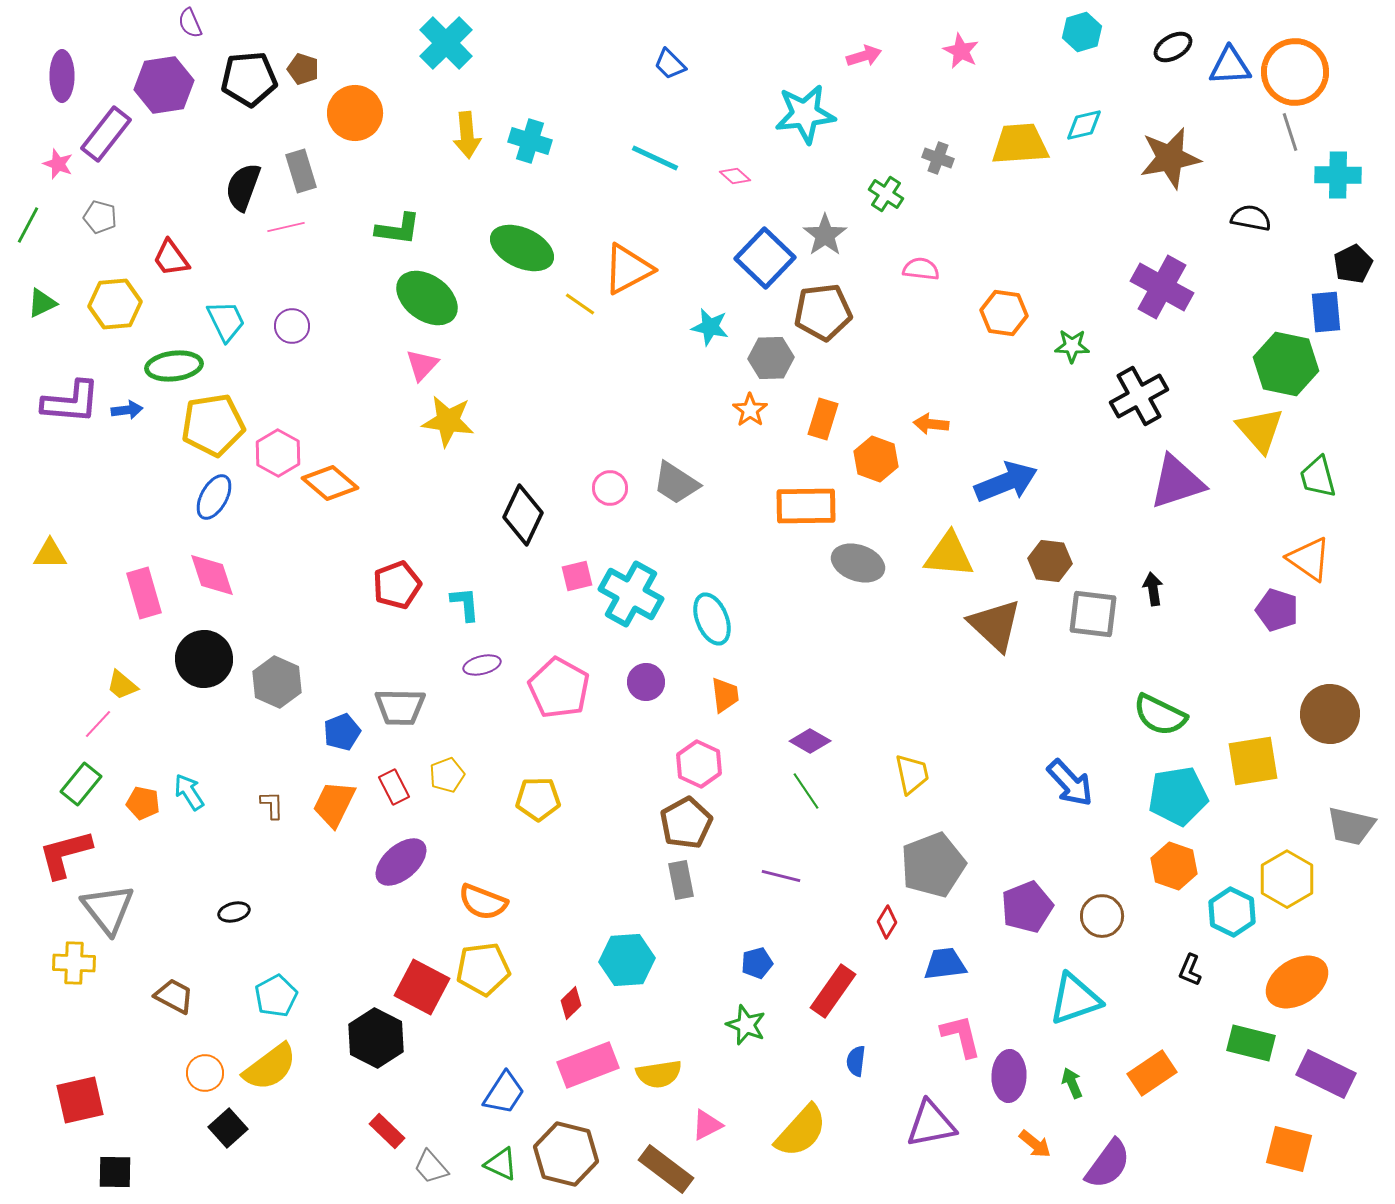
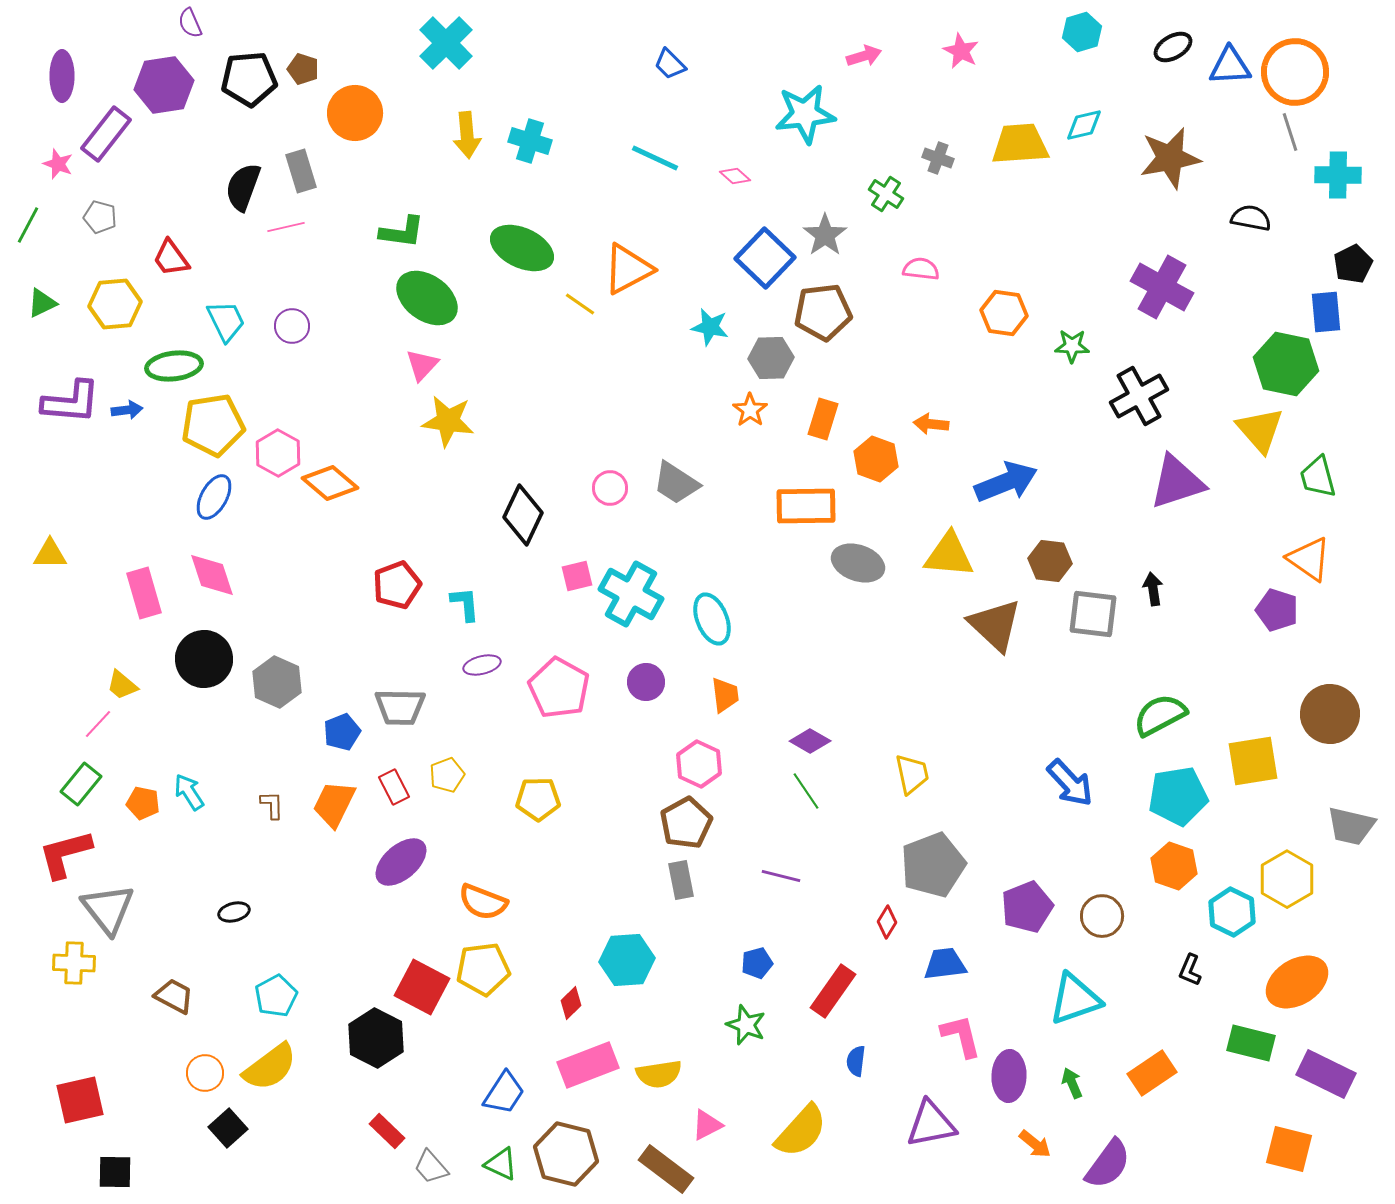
green L-shape at (398, 229): moved 4 px right, 3 px down
green semicircle at (1160, 715): rotated 126 degrees clockwise
